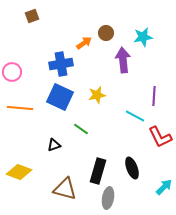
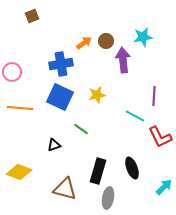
brown circle: moved 8 px down
